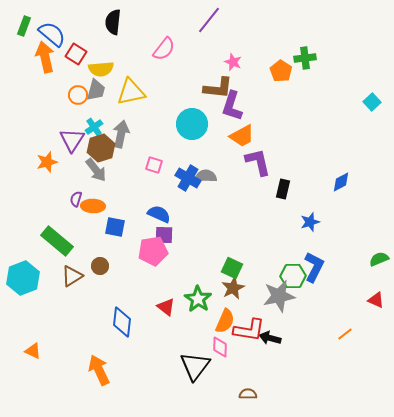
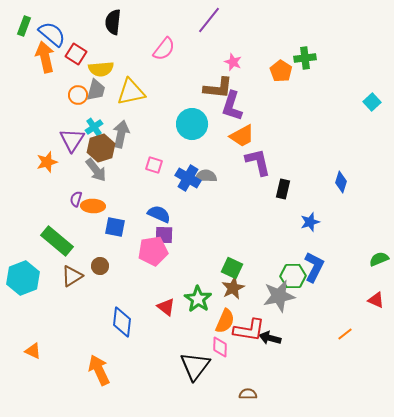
blue diamond at (341, 182): rotated 45 degrees counterclockwise
